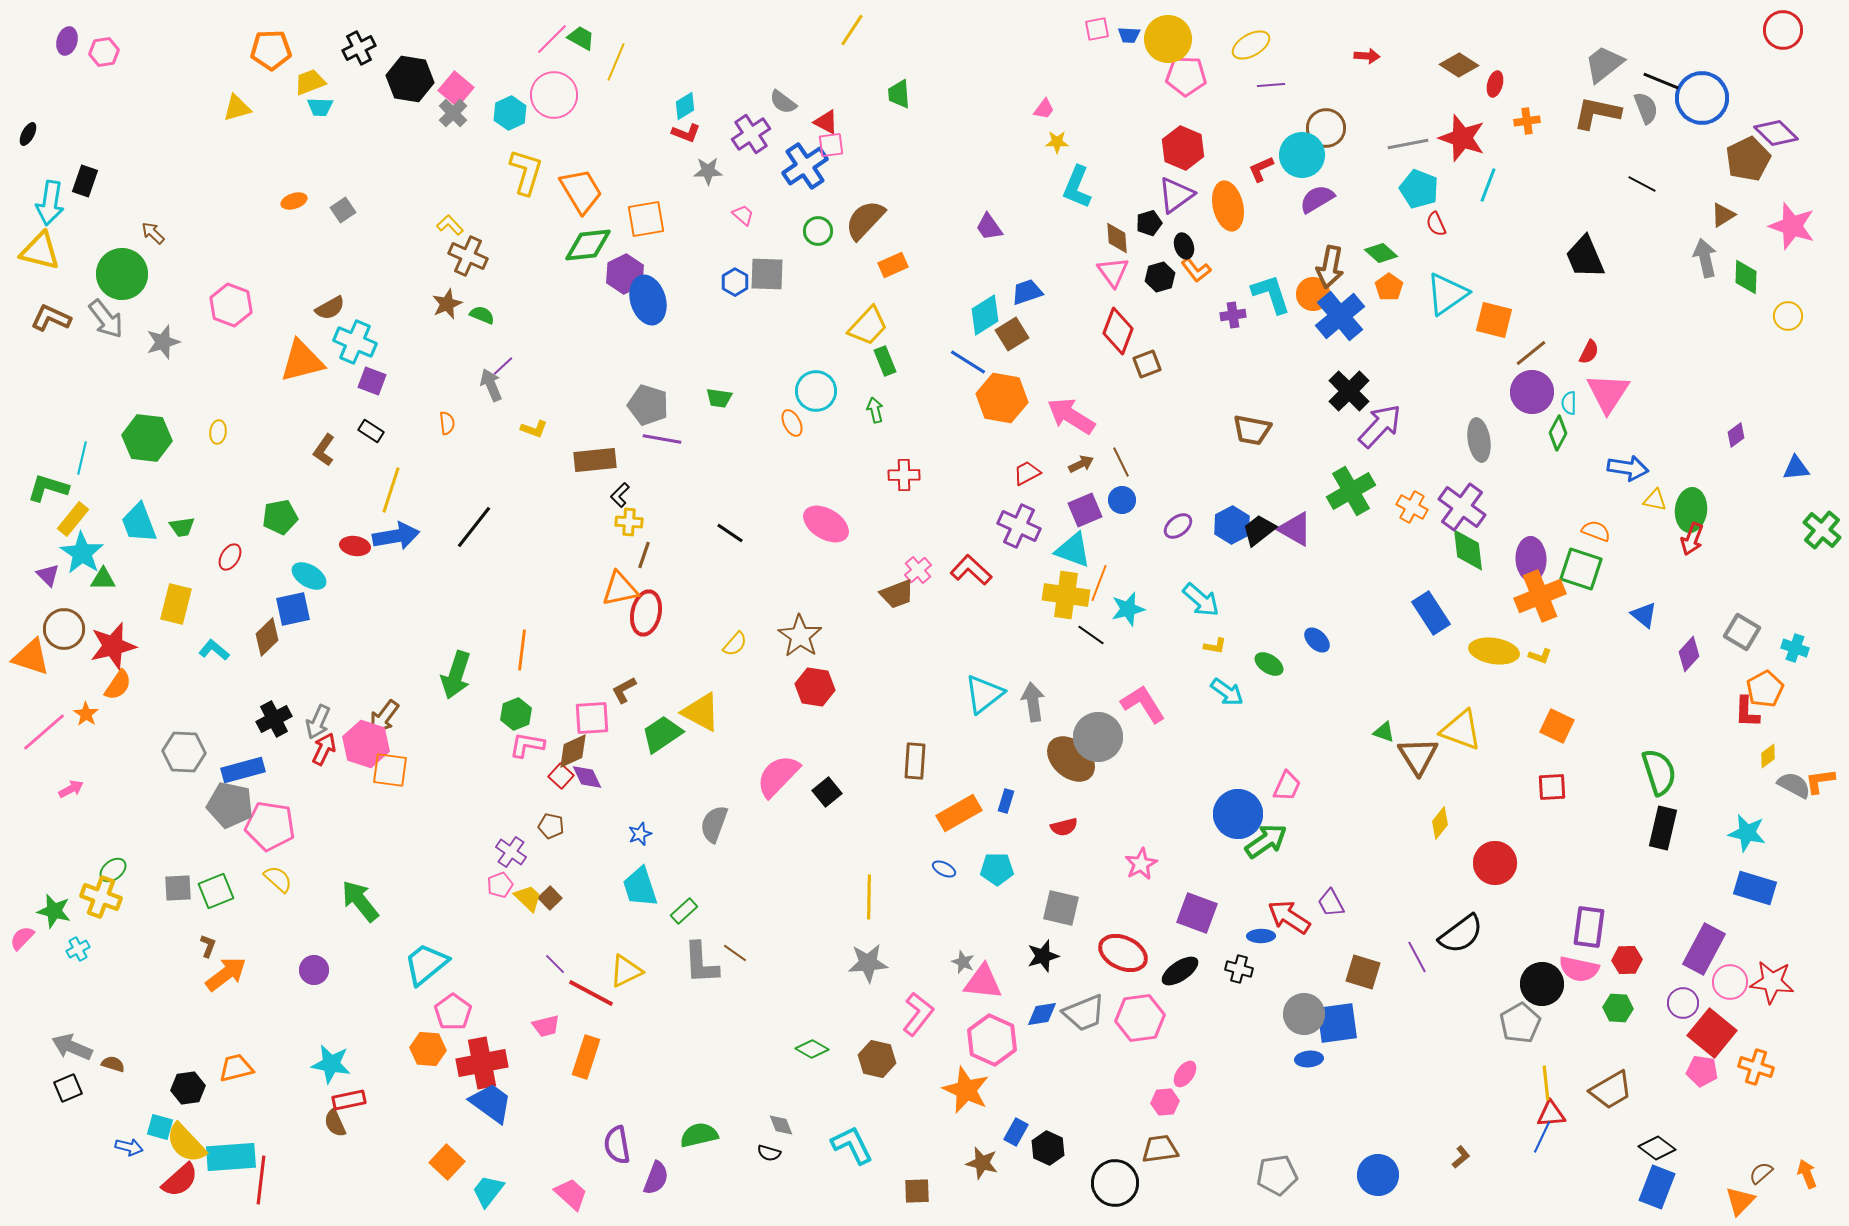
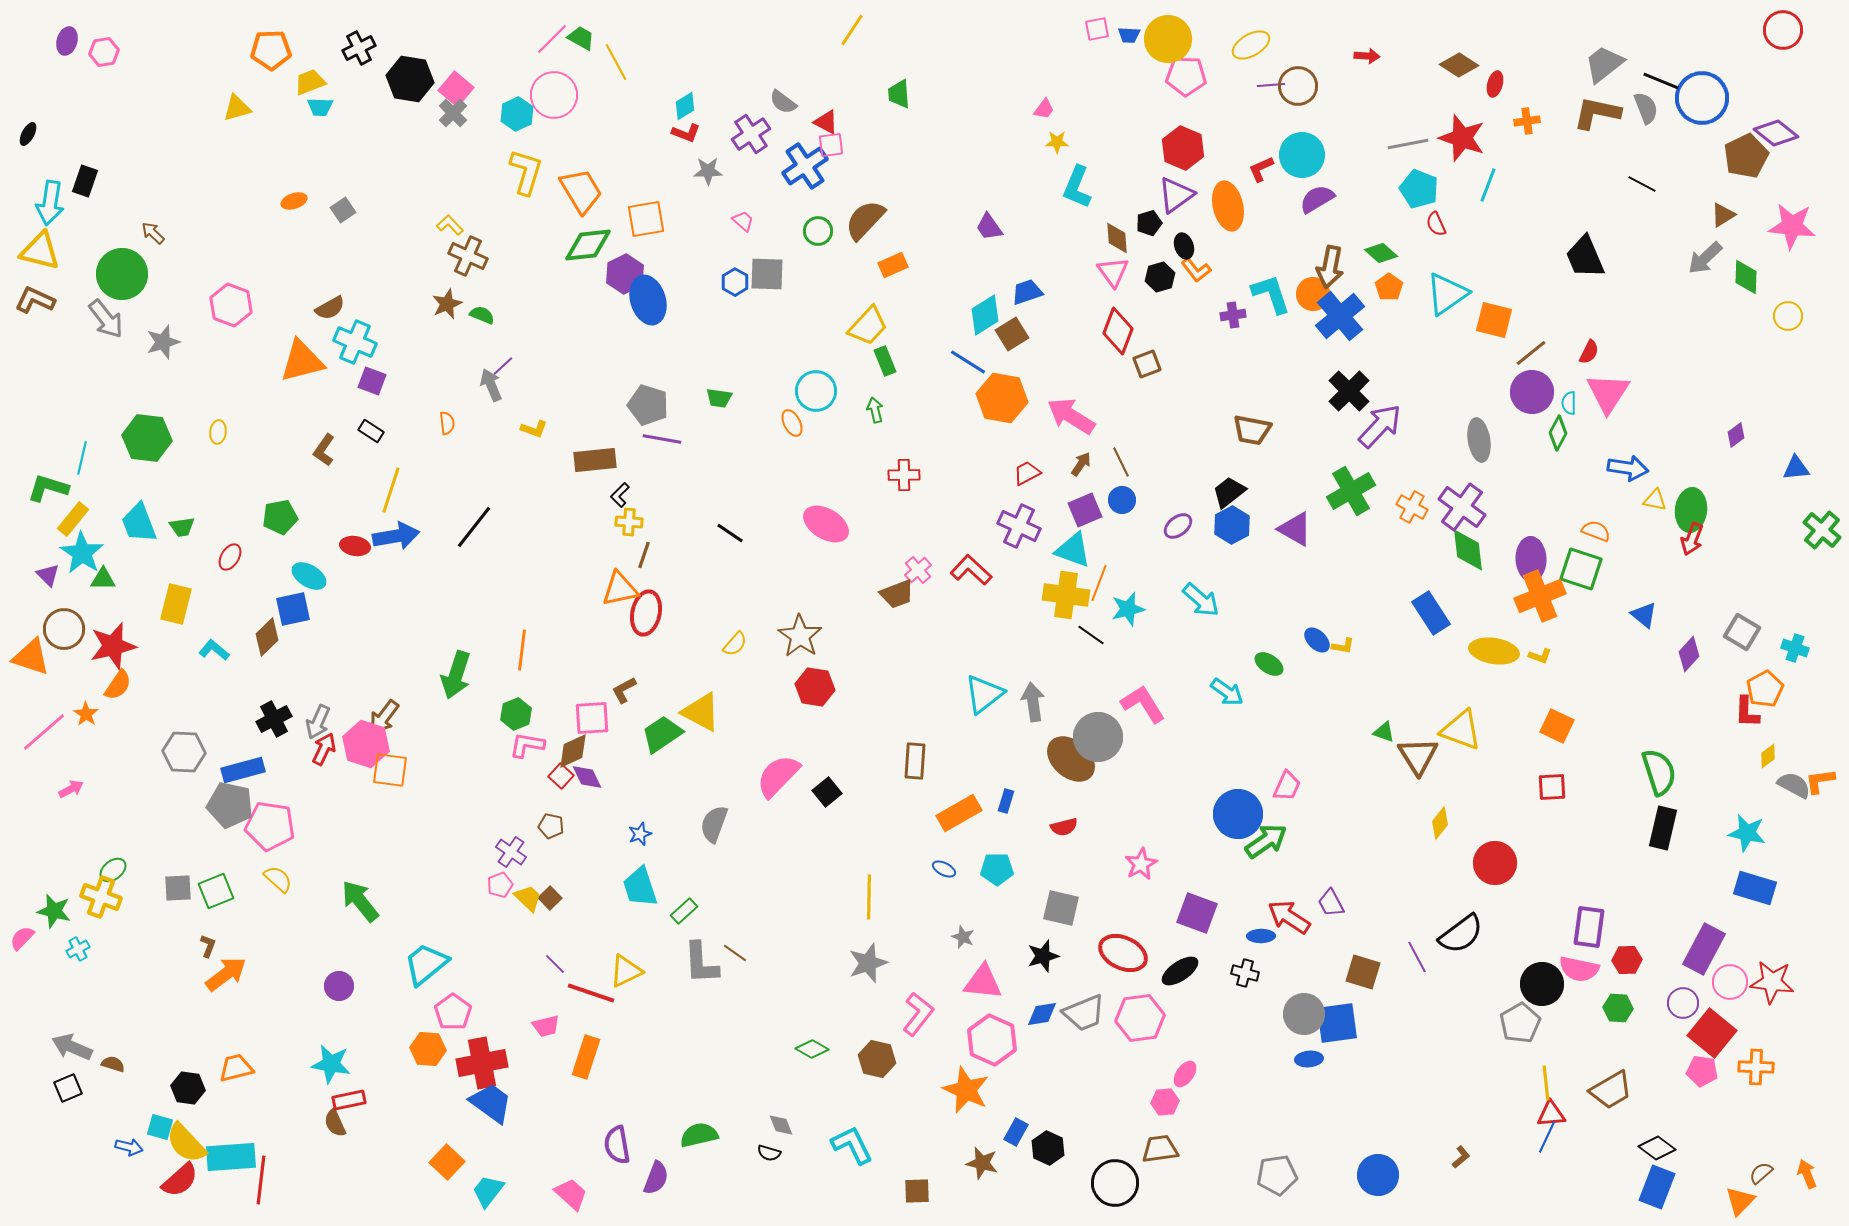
yellow line at (616, 62): rotated 51 degrees counterclockwise
cyan hexagon at (510, 113): moved 7 px right, 1 px down
brown circle at (1326, 128): moved 28 px left, 42 px up
purple diamond at (1776, 133): rotated 6 degrees counterclockwise
brown pentagon at (1748, 159): moved 2 px left, 3 px up
pink trapezoid at (743, 215): moved 6 px down
pink star at (1792, 226): rotated 12 degrees counterclockwise
gray arrow at (1705, 258): rotated 120 degrees counterclockwise
brown L-shape at (51, 318): moved 16 px left, 18 px up
brown arrow at (1081, 464): rotated 30 degrees counterclockwise
black trapezoid at (1259, 530): moved 30 px left, 38 px up
yellow L-shape at (1215, 646): moved 128 px right
gray star at (963, 962): moved 25 px up
gray star at (868, 963): rotated 15 degrees counterclockwise
black cross at (1239, 969): moved 6 px right, 4 px down
purple circle at (314, 970): moved 25 px right, 16 px down
red line at (591, 993): rotated 9 degrees counterclockwise
orange cross at (1756, 1067): rotated 16 degrees counterclockwise
black hexagon at (188, 1088): rotated 16 degrees clockwise
blue line at (1542, 1137): moved 5 px right
